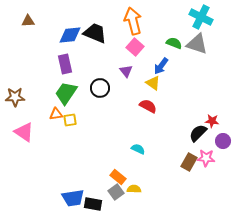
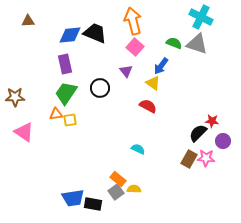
brown rectangle: moved 3 px up
orange rectangle: moved 2 px down
